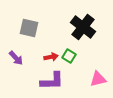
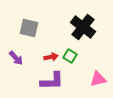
green square: moved 1 px right
